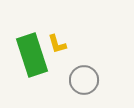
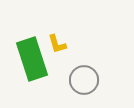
green rectangle: moved 4 px down
